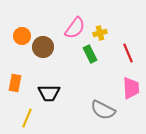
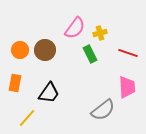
orange circle: moved 2 px left, 14 px down
brown circle: moved 2 px right, 3 px down
red line: rotated 48 degrees counterclockwise
pink trapezoid: moved 4 px left, 1 px up
black trapezoid: rotated 55 degrees counterclockwise
gray semicircle: rotated 65 degrees counterclockwise
yellow line: rotated 18 degrees clockwise
